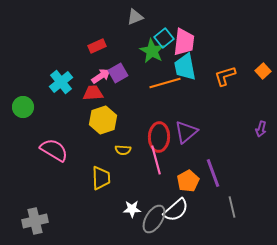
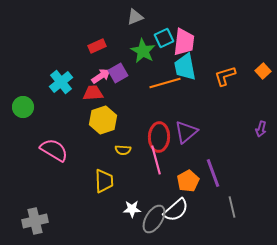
cyan square: rotated 12 degrees clockwise
green star: moved 9 px left
yellow trapezoid: moved 3 px right, 3 px down
